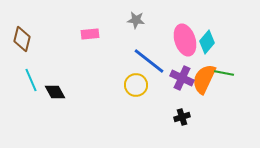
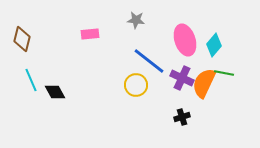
cyan diamond: moved 7 px right, 3 px down
orange semicircle: moved 4 px down
